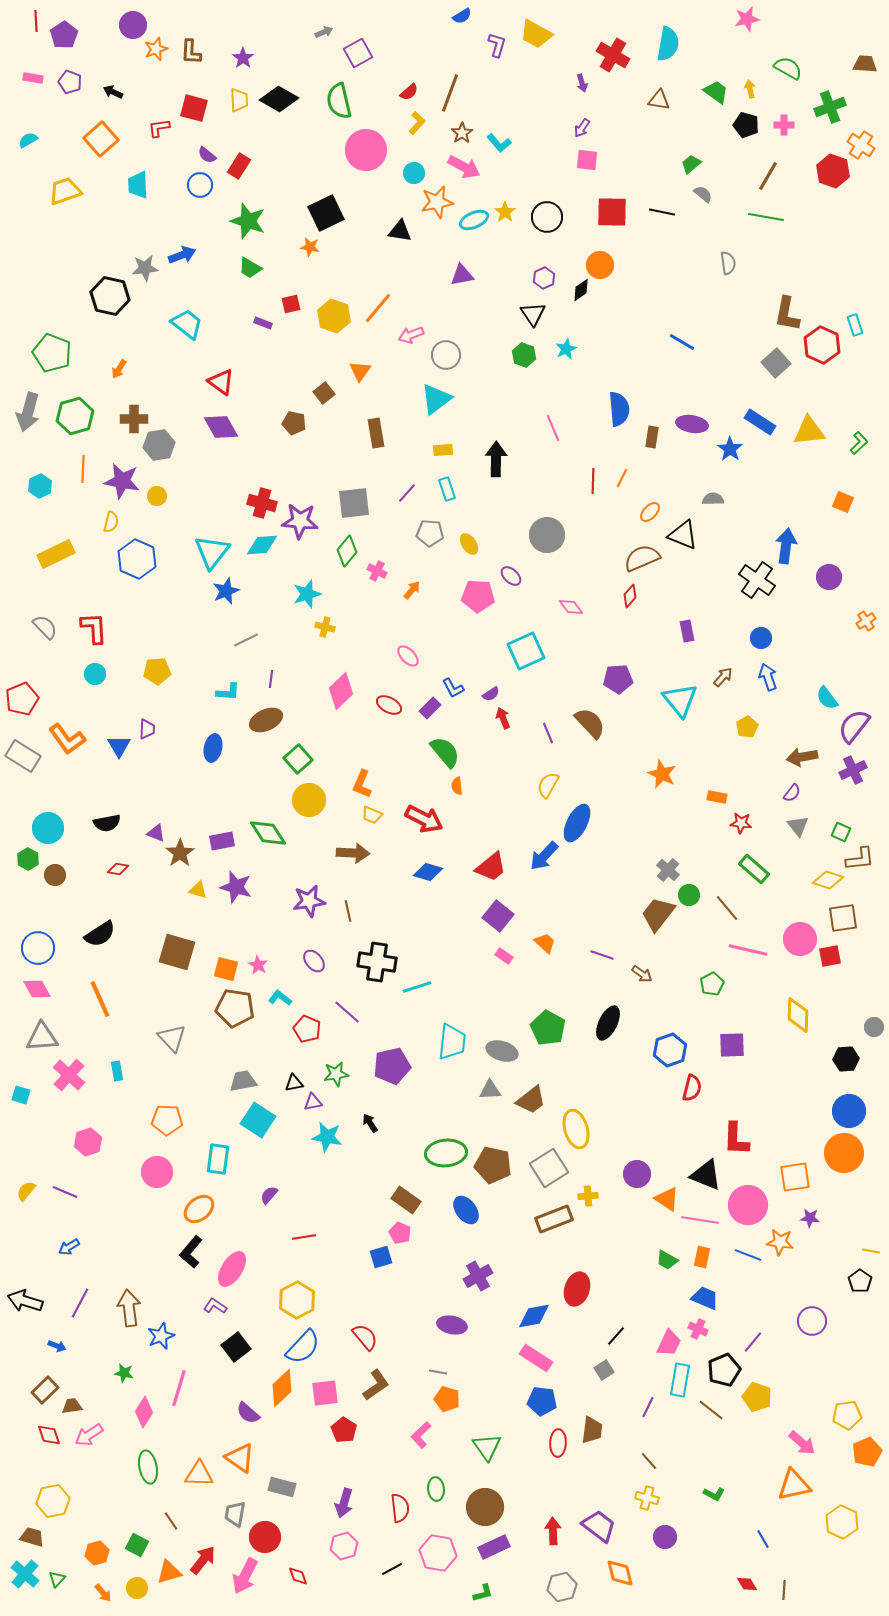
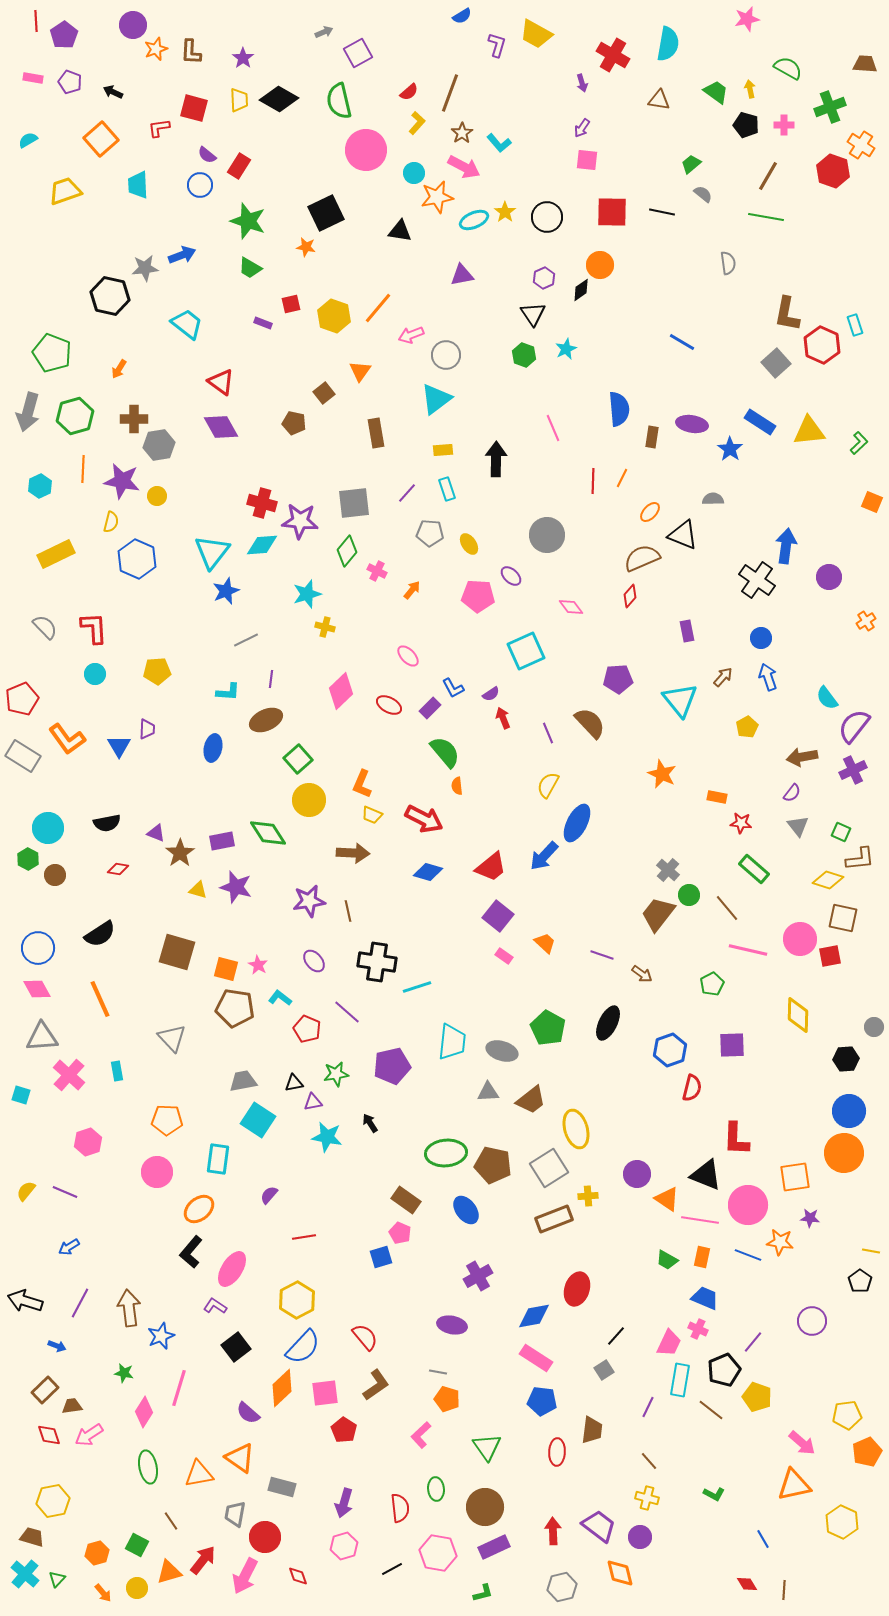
orange star at (437, 202): moved 5 px up
orange star at (310, 247): moved 4 px left
orange square at (843, 502): moved 29 px right
brown square at (843, 918): rotated 20 degrees clockwise
gray triangle at (490, 1090): moved 2 px left, 2 px down
red ellipse at (558, 1443): moved 1 px left, 9 px down
orange triangle at (199, 1474): rotated 12 degrees counterclockwise
purple circle at (665, 1537): moved 25 px left
